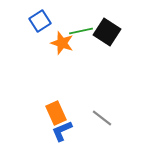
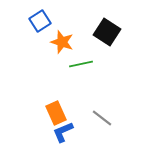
green line: moved 33 px down
orange star: moved 1 px up
blue L-shape: moved 1 px right, 1 px down
